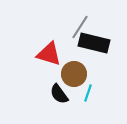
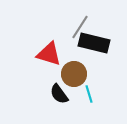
cyan line: moved 1 px right, 1 px down; rotated 36 degrees counterclockwise
